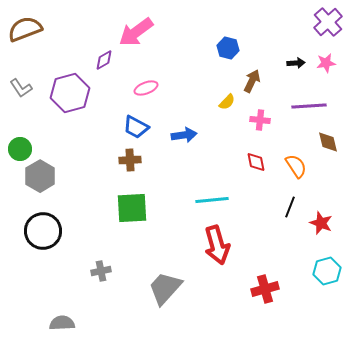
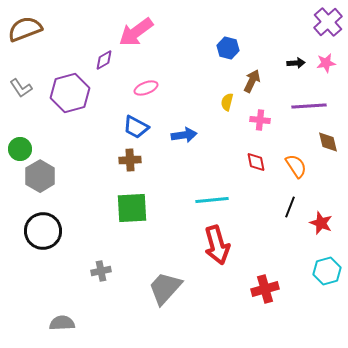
yellow semicircle: rotated 150 degrees clockwise
